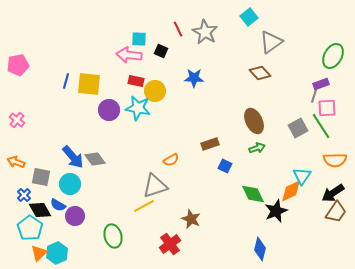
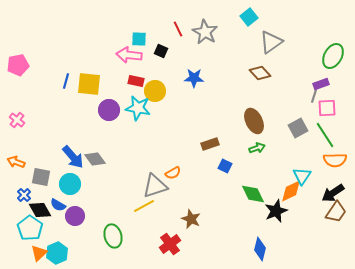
green line at (321, 126): moved 4 px right, 9 px down
orange semicircle at (171, 160): moved 2 px right, 13 px down
